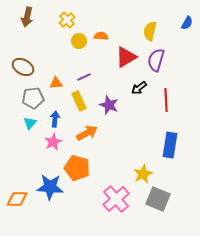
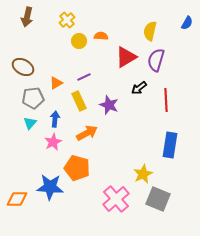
orange triangle: rotated 24 degrees counterclockwise
